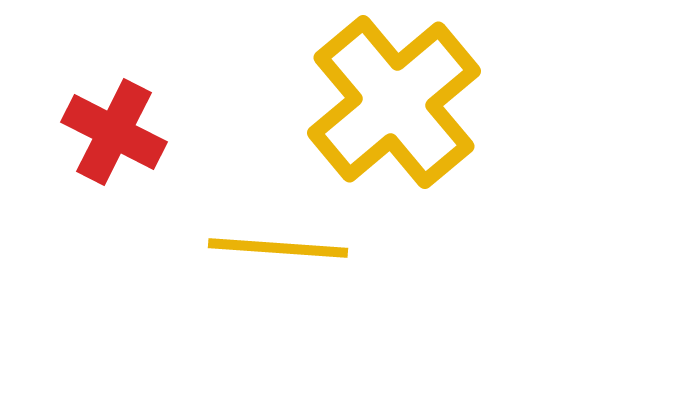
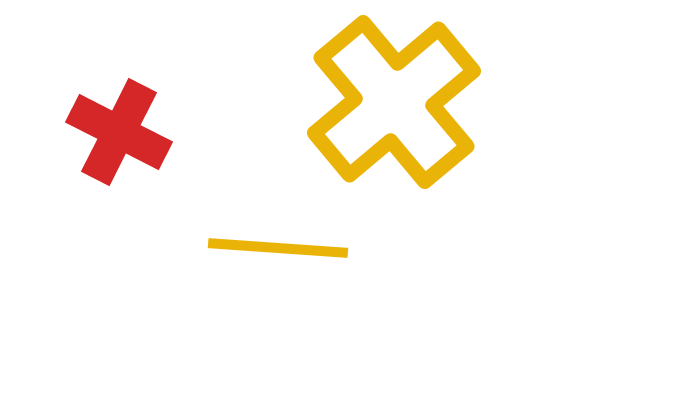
red cross: moved 5 px right
